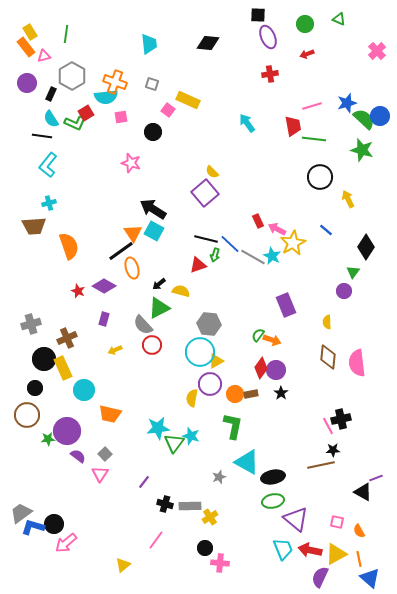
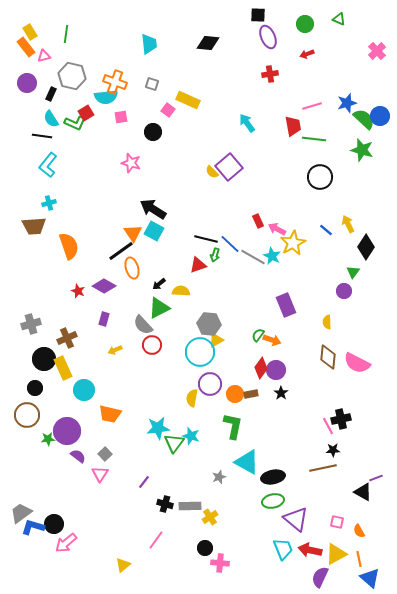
gray hexagon at (72, 76): rotated 16 degrees counterclockwise
purple square at (205, 193): moved 24 px right, 26 px up
yellow arrow at (348, 199): moved 25 px down
yellow semicircle at (181, 291): rotated 12 degrees counterclockwise
yellow triangle at (216, 361): moved 21 px up
pink semicircle at (357, 363): rotated 56 degrees counterclockwise
brown line at (321, 465): moved 2 px right, 3 px down
